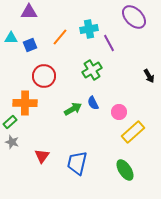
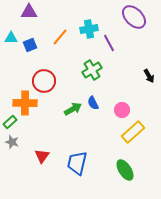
red circle: moved 5 px down
pink circle: moved 3 px right, 2 px up
